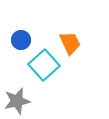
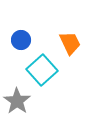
cyan square: moved 2 px left, 5 px down
gray star: rotated 24 degrees counterclockwise
